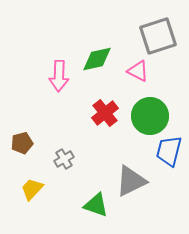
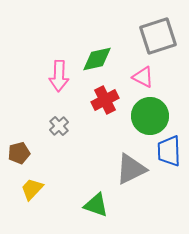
pink triangle: moved 5 px right, 6 px down
red cross: moved 13 px up; rotated 12 degrees clockwise
brown pentagon: moved 3 px left, 10 px down
blue trapezoid: rotated 16 degrees counterclockwise
gray cross: moved 5 px left, 33 px up; rotated 12 degrees counterclockwise
gray triangle: moved 12 px up
